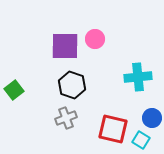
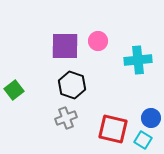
pink circle: moved 3 px right, 2 px down
cyan cross: moved 17 px up
blue circle: moved 1 px left
cyan square: moved 2 px right
